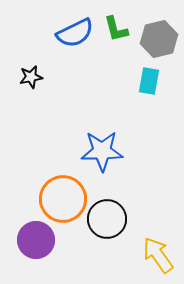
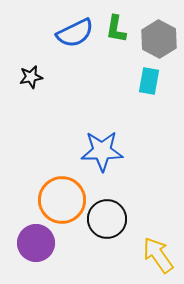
green L-shape: rotated 24 degrees clockwise
gray hexagon: rotated 18 degrees counterclockwise
orange circle: moved 1 px left, 1 px down
purple circle: moved 3 px down
